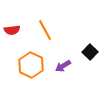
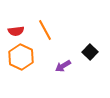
red semicircle: moved 4 px right, 1 px down
orange hexagon: moved 10 px left, 8 px up
